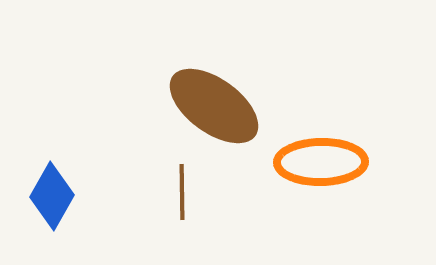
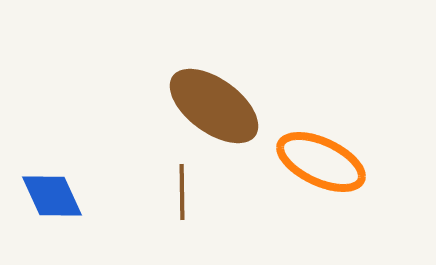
orange ellipse: rotated 26 degrees clockwise
blue diamond: rotated 54 degrees counterclockwise
